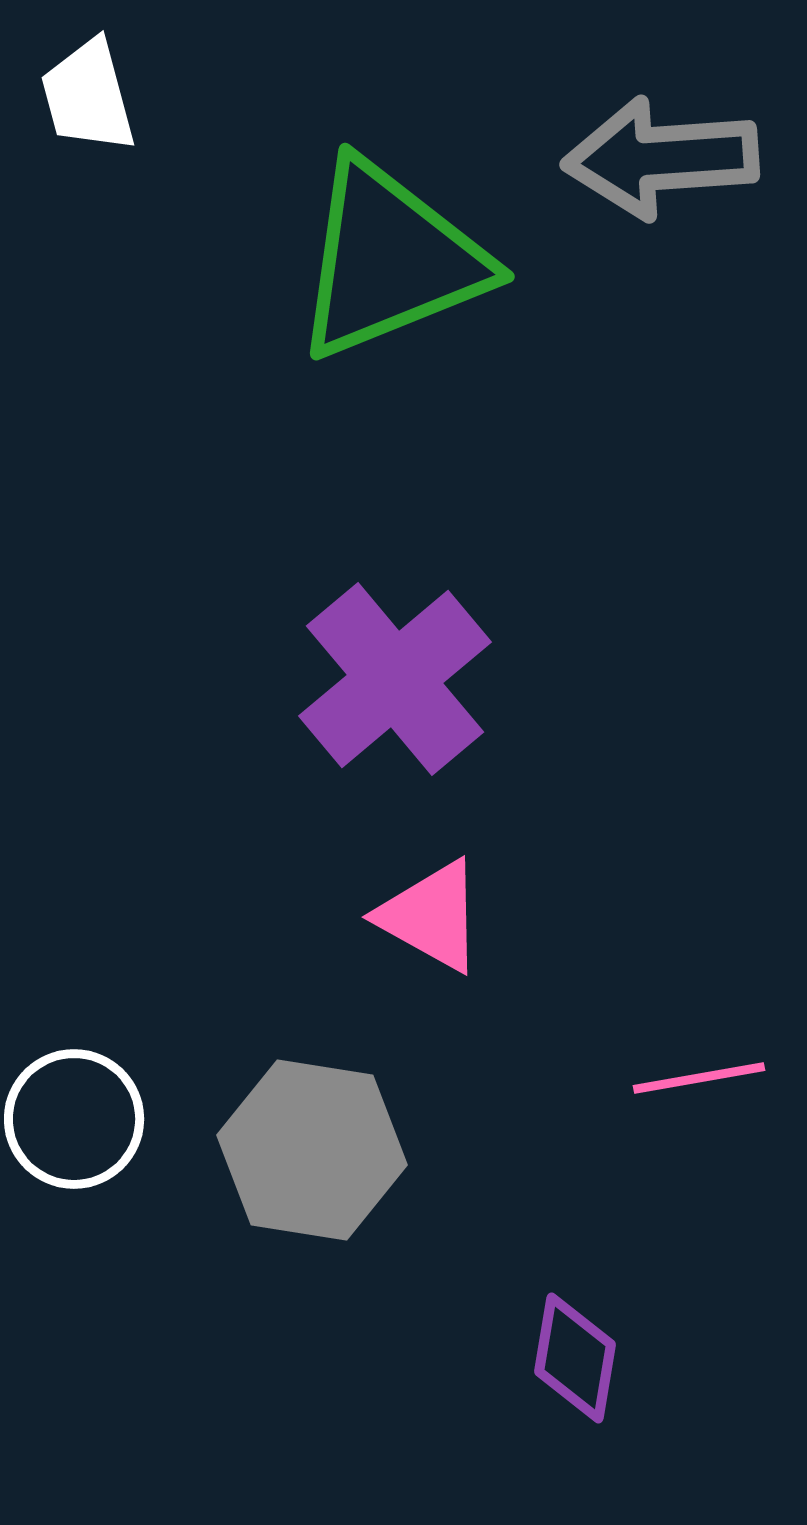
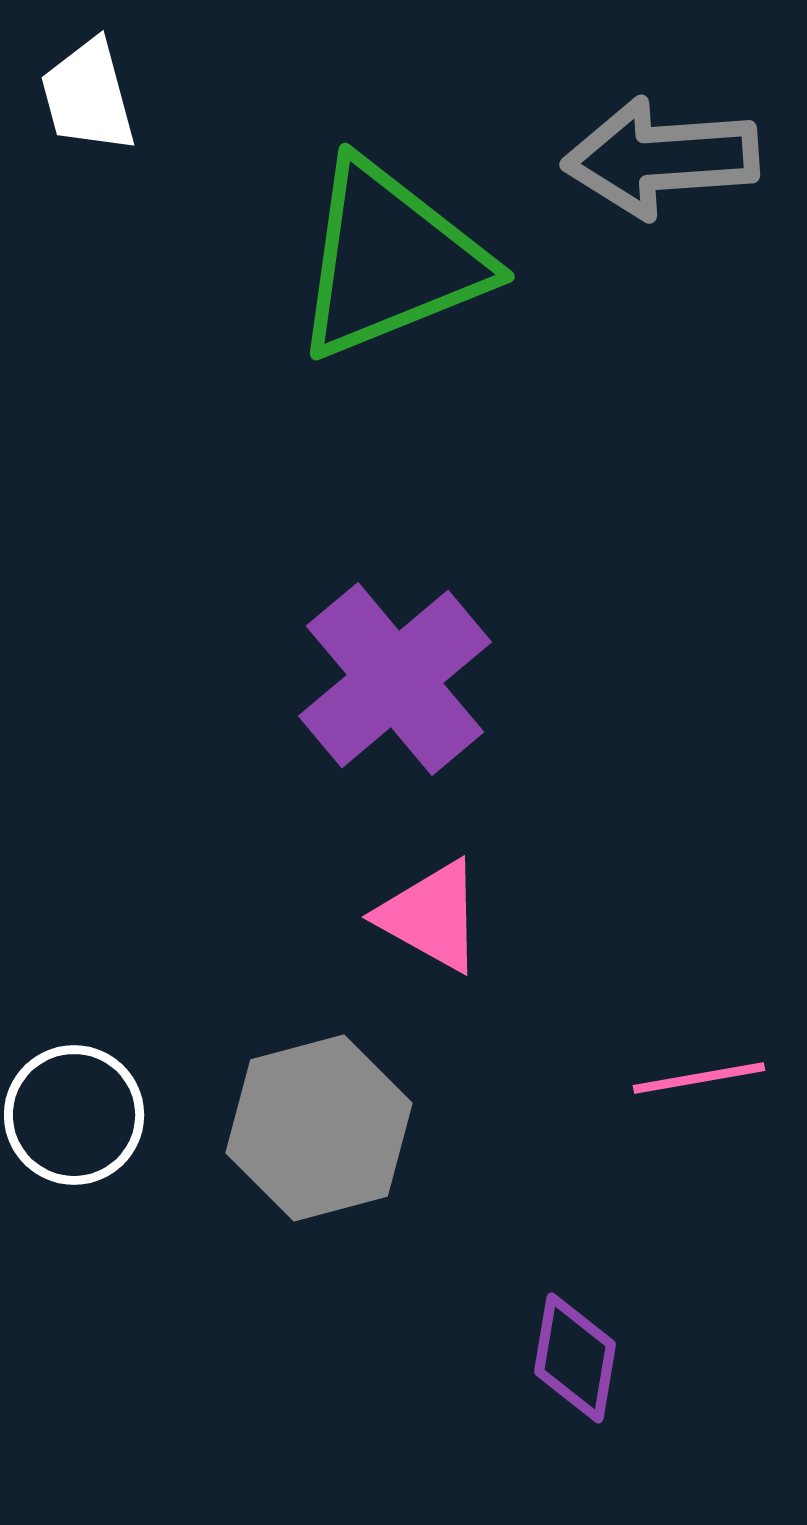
white circle: moved 4 px up
gray hexagon: moved 7 px right, 22 px up; rotated 24 degrees counterclockwise
